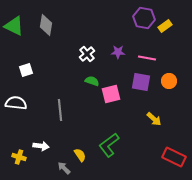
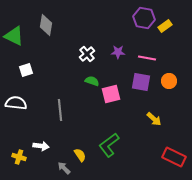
green triangle: moved 10 px down
